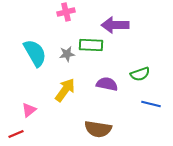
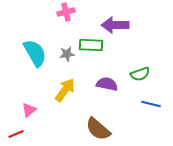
brown semicircle: rotated 32 degrees clockwise
